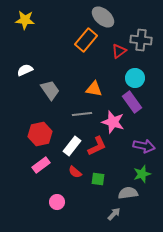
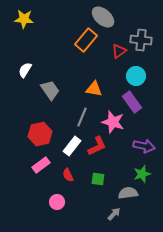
yellow star: moved 1 px left, 1 px up
white semicircle: rotated 35 degrees counterclockwise
cyan circle: moved 1 px right, 2 px up
gray line: moved 3 px down; rotated 60 degrees counterclockwise
red semicircle: moved 7 px left, 3 px down; rotated 24 degrees clockwise
